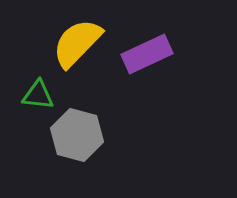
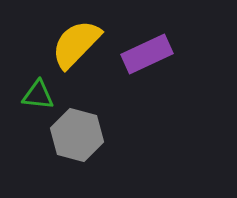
yellow semicircle: moved 1 px left, 1 px down
